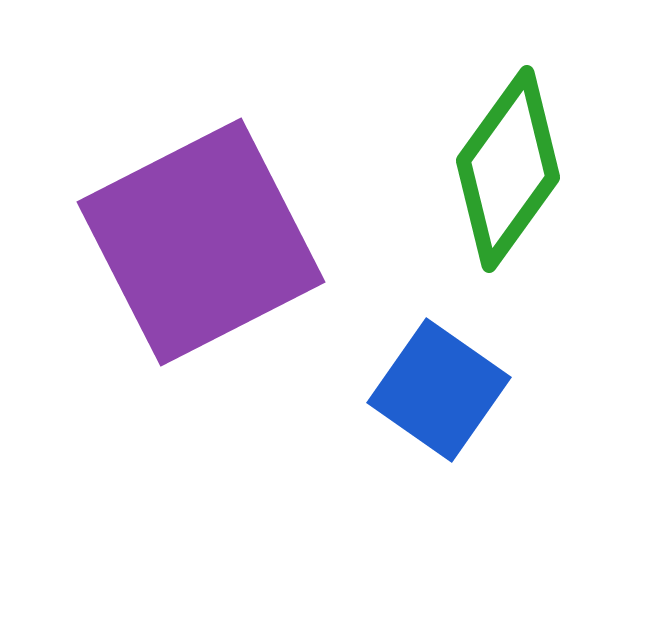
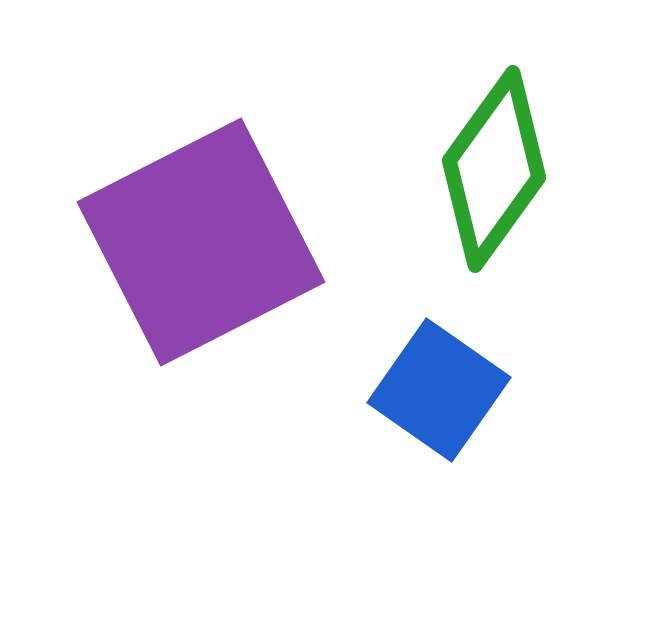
green diamond: moved 14 px left
